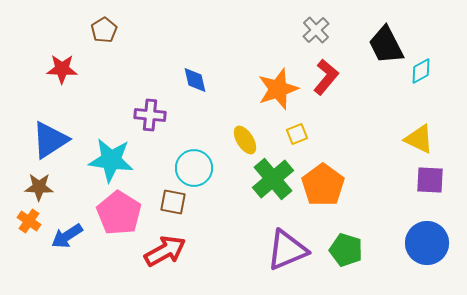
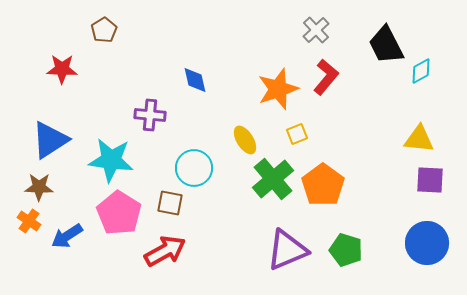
yellow triangle: rotated 20 degrees counterclockwise
brown square: moved 3 px left, 1 px down
